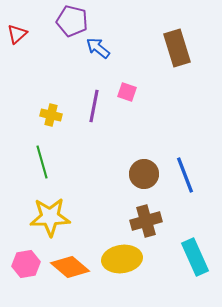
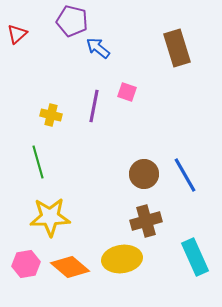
green line: moved 4 px left
blue line: rotated 9 degrees counterclockwise
